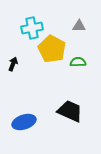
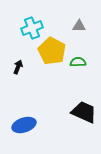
cyan cross: rotated 10 degrees counterclockwise
yellow pentagon: moved 2 px down
black arrow: moved 5 px right, 3 px down
black trapezoid: moved 14 px right, 1 px down
blue ellipse: moved 3 px down
